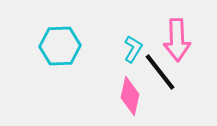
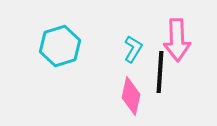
cyan hexagon: rotated 15 degrees counterclockwise
black line: rotated 42 degrees clockwise
pink diamond: moved 1 px right
